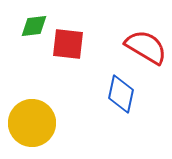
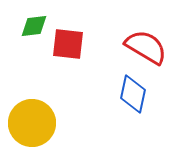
blue diamond: moved 12 px right
